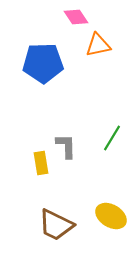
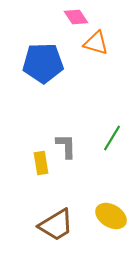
orange triangle: moved 2 px left, 2 px up; rotated 28 degrees clockwise
brown trapezoid: rotated 57 degrees counterclockwise
